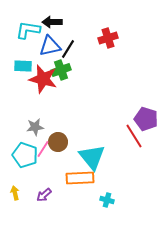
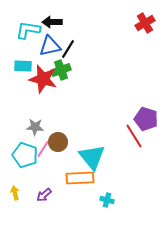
red cross: moved 37 px right, 15 px up; rotated 12 degrees counterclockwise
gray star: rotated 12 degrees clockwise
